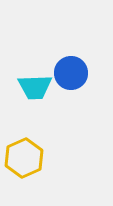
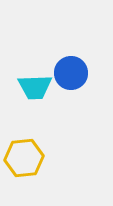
yellow hexagon: rotated 18 degrees clockwise
